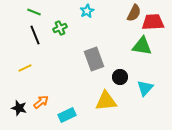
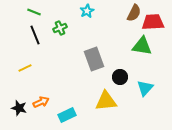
orange arrow: rotated 14 degrees clockwise
